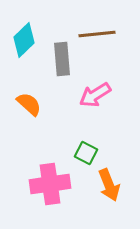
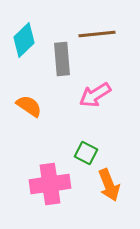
orange semicircle: moved 2 px down; rotated 8 degrees counterclockwise
